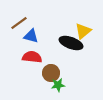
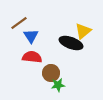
blue triangle: rotated 42 degrees clockwise
